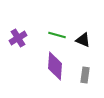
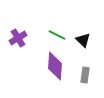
green line: rotated 12 degrees clockwise
black triangle: rotated 21 degrees clockwise
